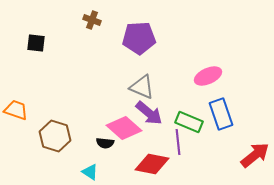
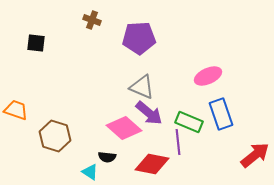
black semicircle: moved 2 px right, 14 px down
